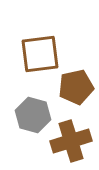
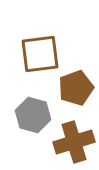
brown pentagon: moved 1 px down; rotated 8 degrees counterclockwise
brown cross: moved 3 px right, 1 px down
